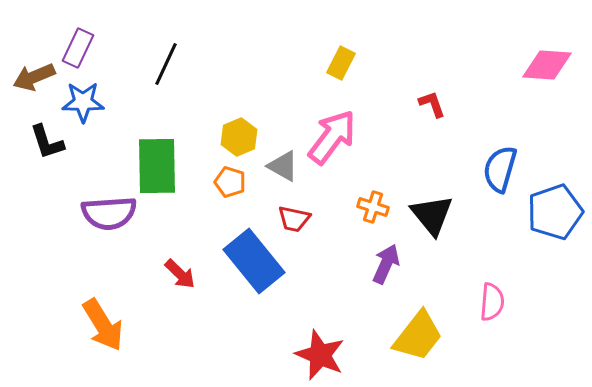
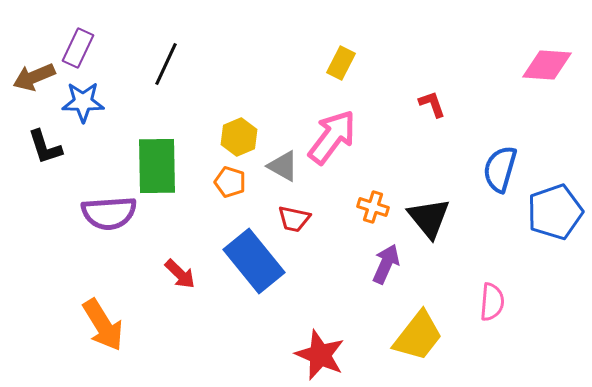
black L-shape: moved 2 px left, 5 px down
black triangle: moved 3 px left, 3 px down
